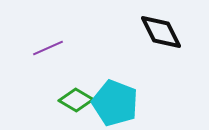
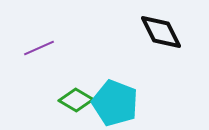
purple line: moved 9 px left
